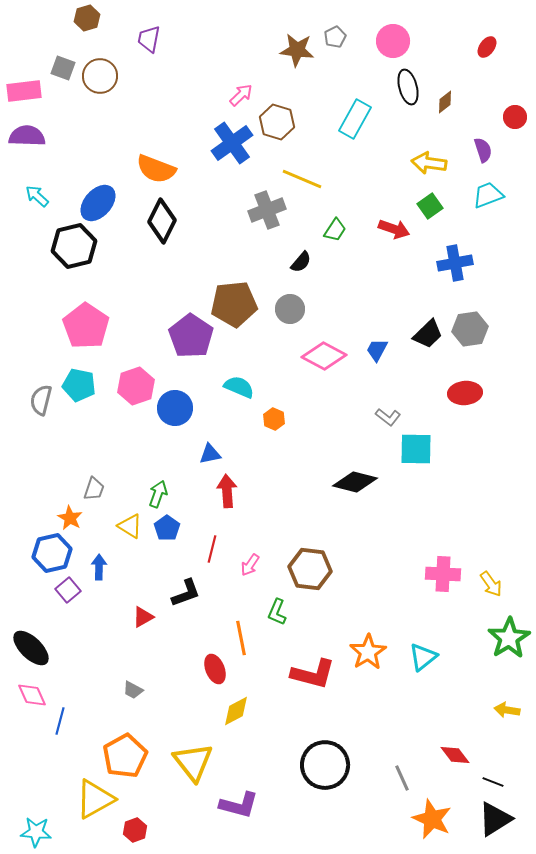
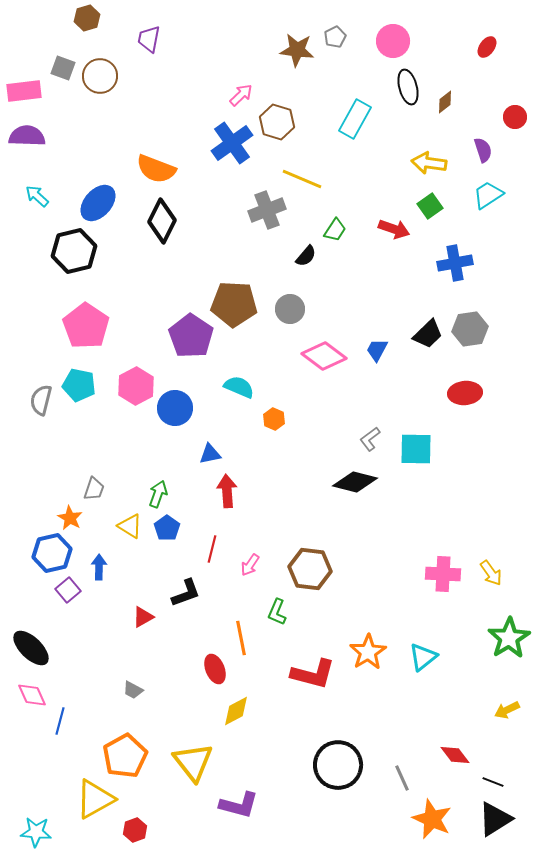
cyan trapezoid at (488, 195): rotated 12 degrees counterclockwise
black hexagon at (74, 246): moved 5 px down
black semicircle at (301, 262): moved 5 px right, 6 px up
brown pentagon at (234, 304): rotated 9 degrees clockwise
pink diamond at (324, 356): rotated 9 degrees clockwise
pink hexagon at (136, 386): rotated 9 degrees counterclockwise
gray L-shape at (388, 417): moved 18 px left, 22 px down; rotated 105 degrees clockwise
yellow arrow at (491, 584): moved 11 px up
yellow arrow at (507, 710): rotated 35 degrees counterclockwise
black circle at (325, 765): moved 13 px right
